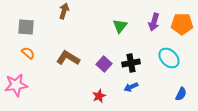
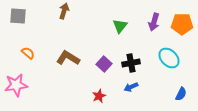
gray square: moved 8 px left, 11 px up
